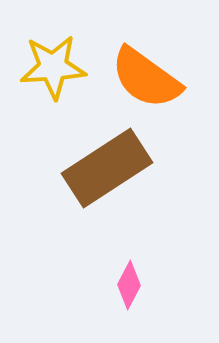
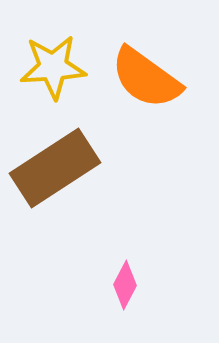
brown rectangle: moved 52 px left
pink diamond: moved 4 px left
